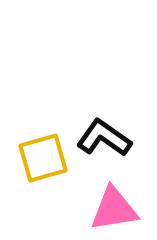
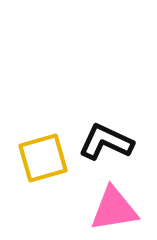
black L-shape: moved 2 px right, 4 px down; rotated 10 degrees counterclockwise
